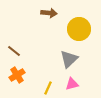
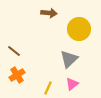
pink triangle: rotated 24 degrees counterclockwise
